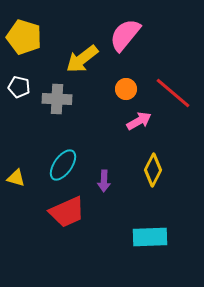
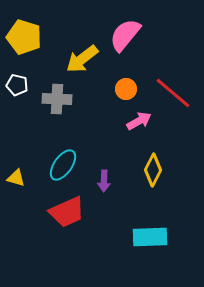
white pentagon: moved 2 px left, 2 px up
